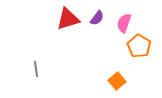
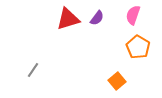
pink semicircle: moved 9 px right, 8 px up
orange pentagon: moved 1 px left, 1 px down
gray line: moved 3 px left, 1 px down; rotated 42 degrees clockwise
